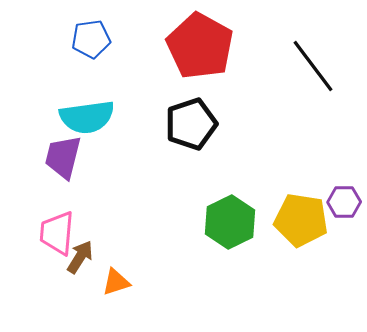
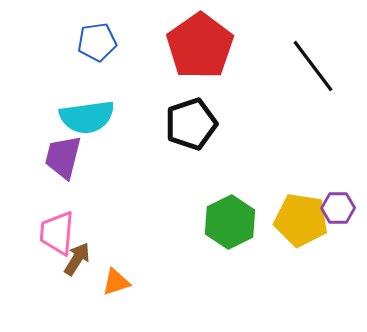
blue pentagon: moved 6 px right, 3 px down
red pentagon: rotated 8 degrees clockwise
purple hexagon: moved 6 px left, 6 px down
brown arrow: moved 3 px left, 2 px down
